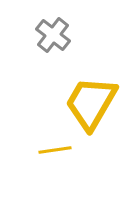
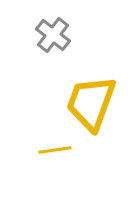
yellow trapezoid: rotated 10 degrees counterclockwise
